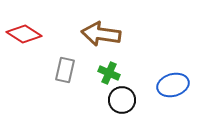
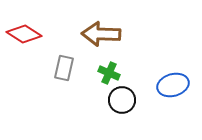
brown arrow: rotated 6 degrees counterclockwise
gray rectangle: moved 1 px left, 2 px up
